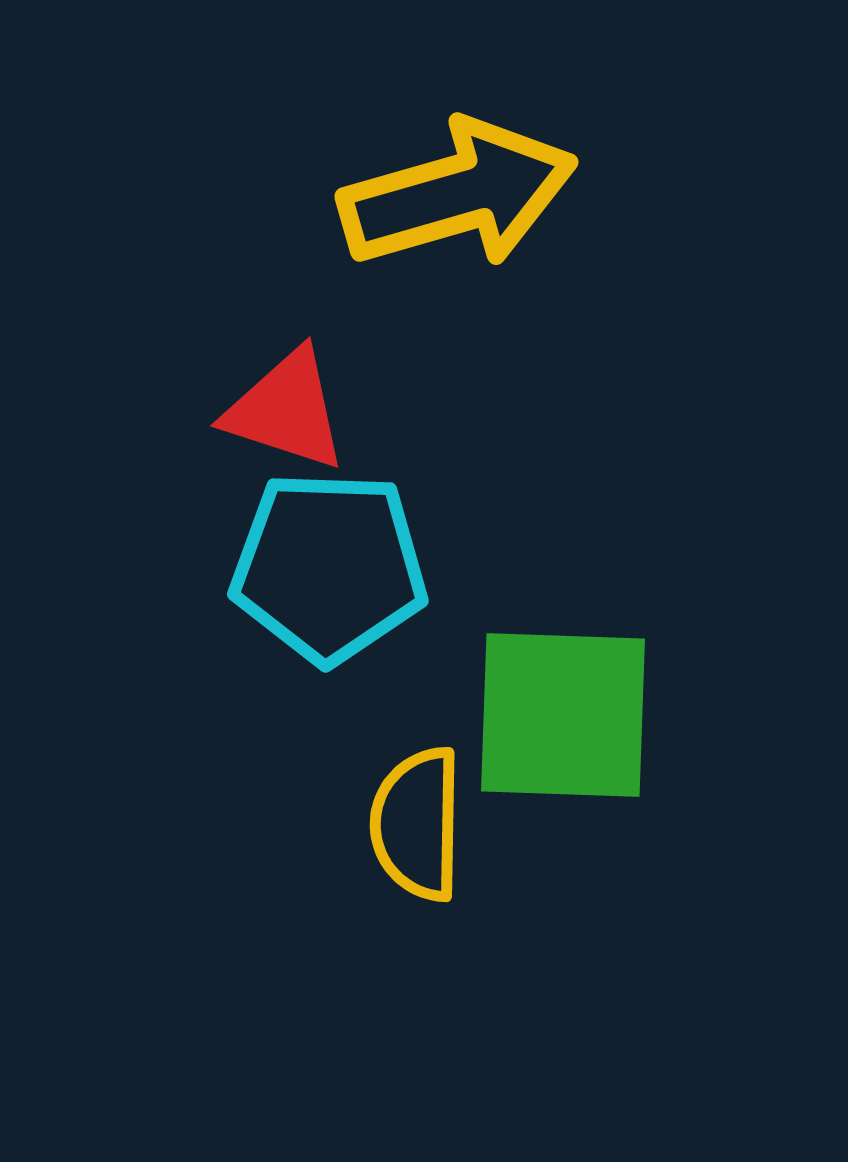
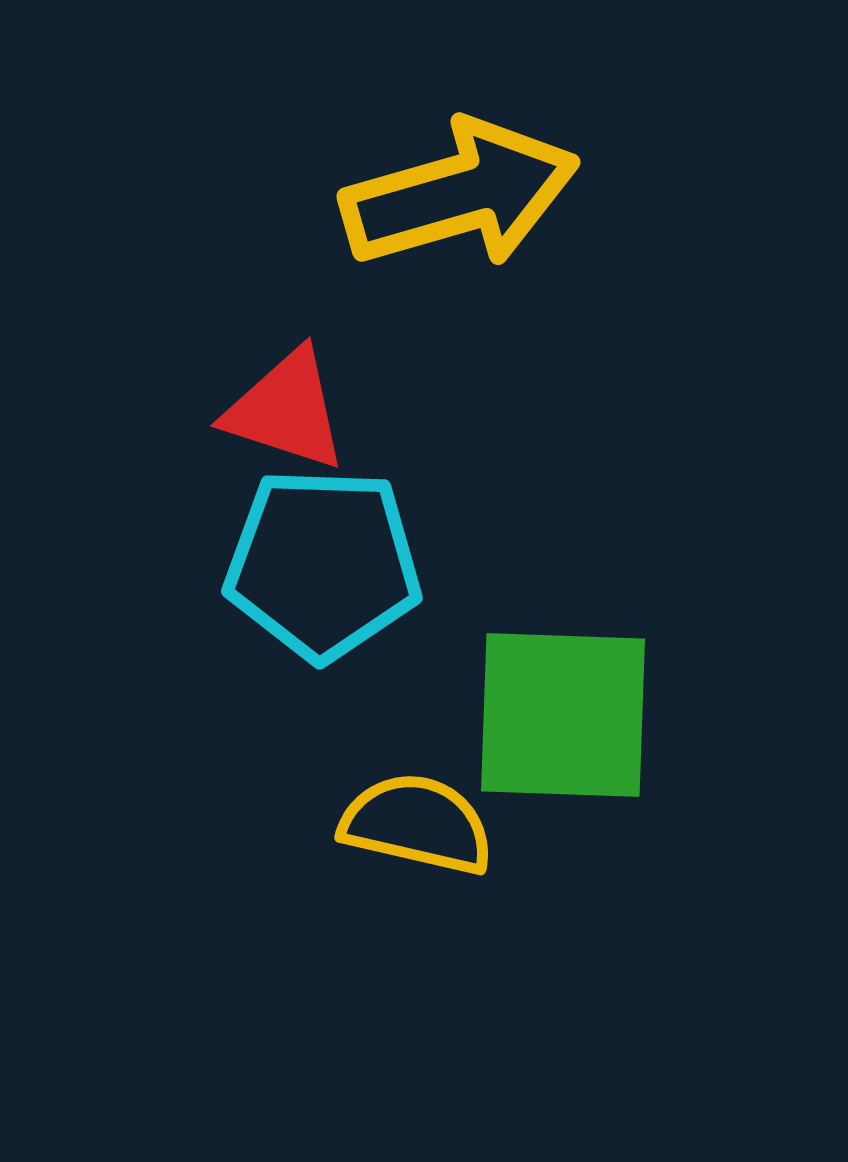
yellow arrow: moved 2 px right
cyan pentagon: moved 6 px left, 3 px up
yellow semicircle: rotated 102 degrees clockwise
